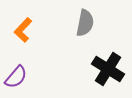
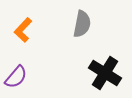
gray semicircle: moved 3 px left, 1 px down
black cross: moved 3 px left, 4 px down
